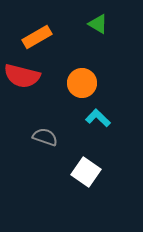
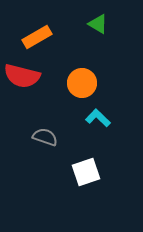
white square: rotated 36 degrees clockwise
